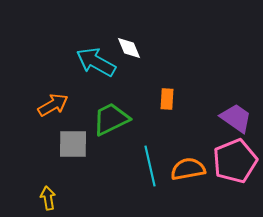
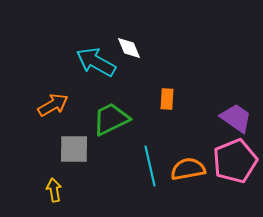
gray square: moved 1 px right, 5 px down
yellow arrow: moved 6 px right, 8 px up
